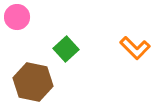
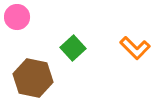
green square: moved 7 px right, 1 px up
brown hexagon: moved 4 px up
